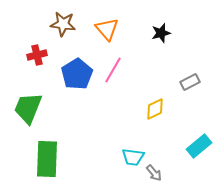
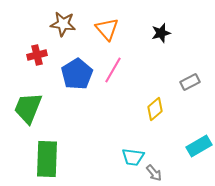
yellow diamond: rotated 15 degrees counterclockwise
cyan rectangle: rotated 10 degrees clockwise
